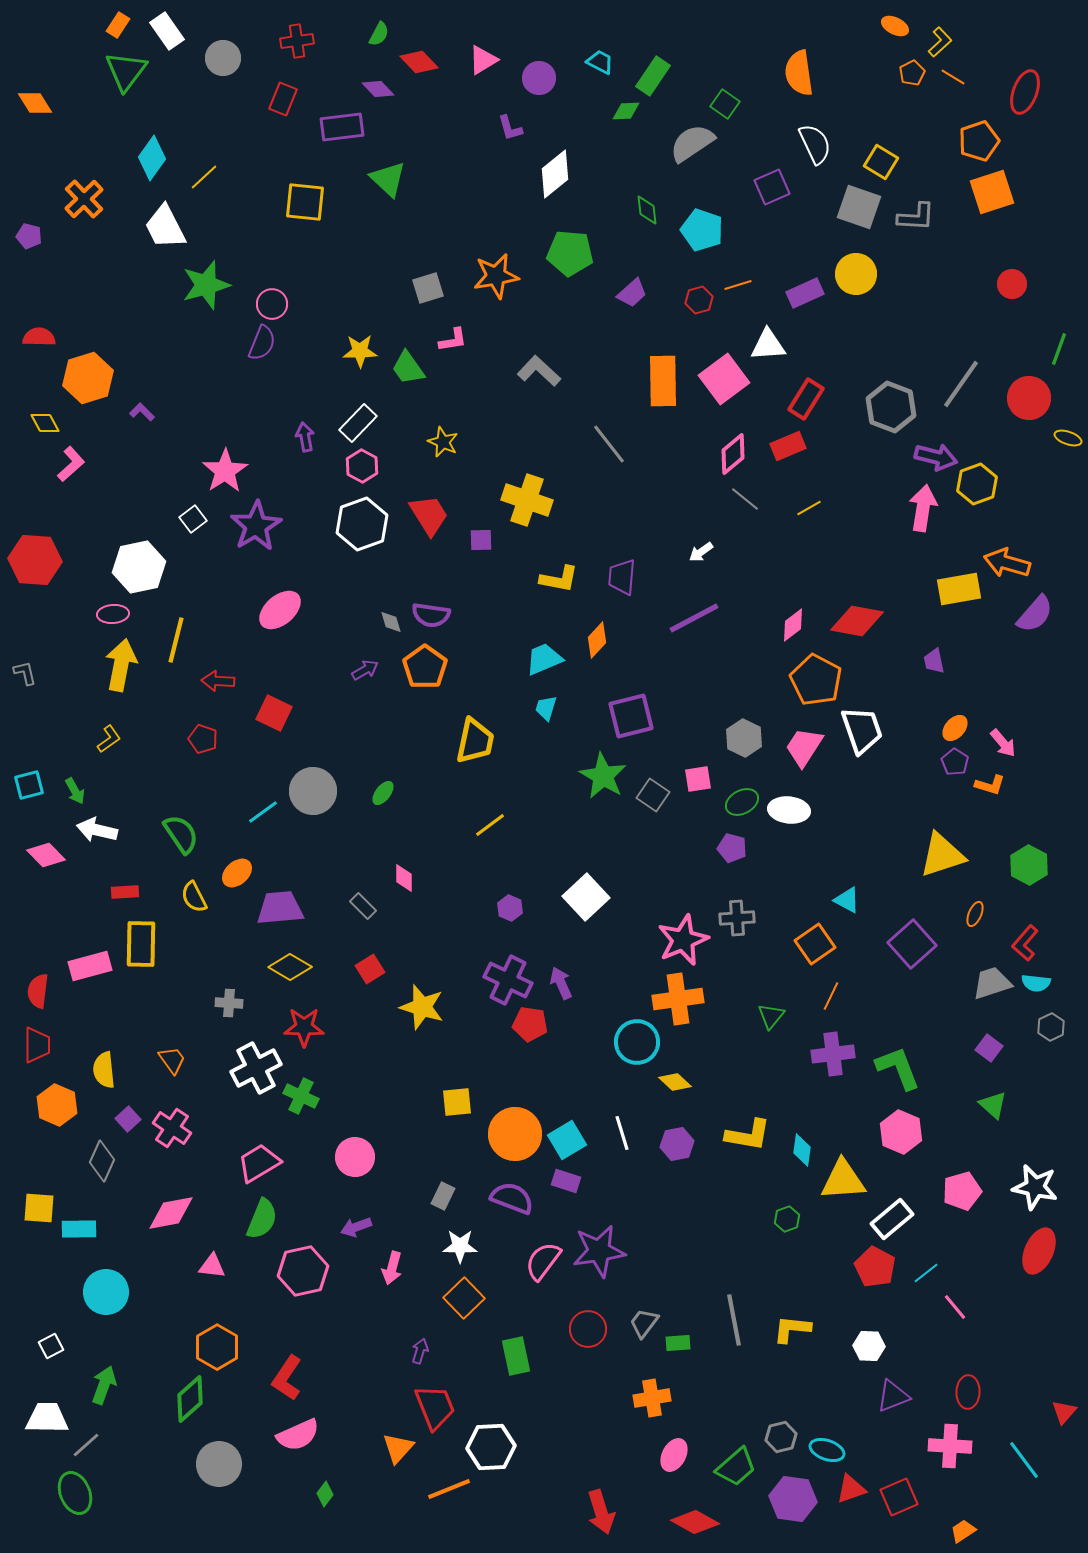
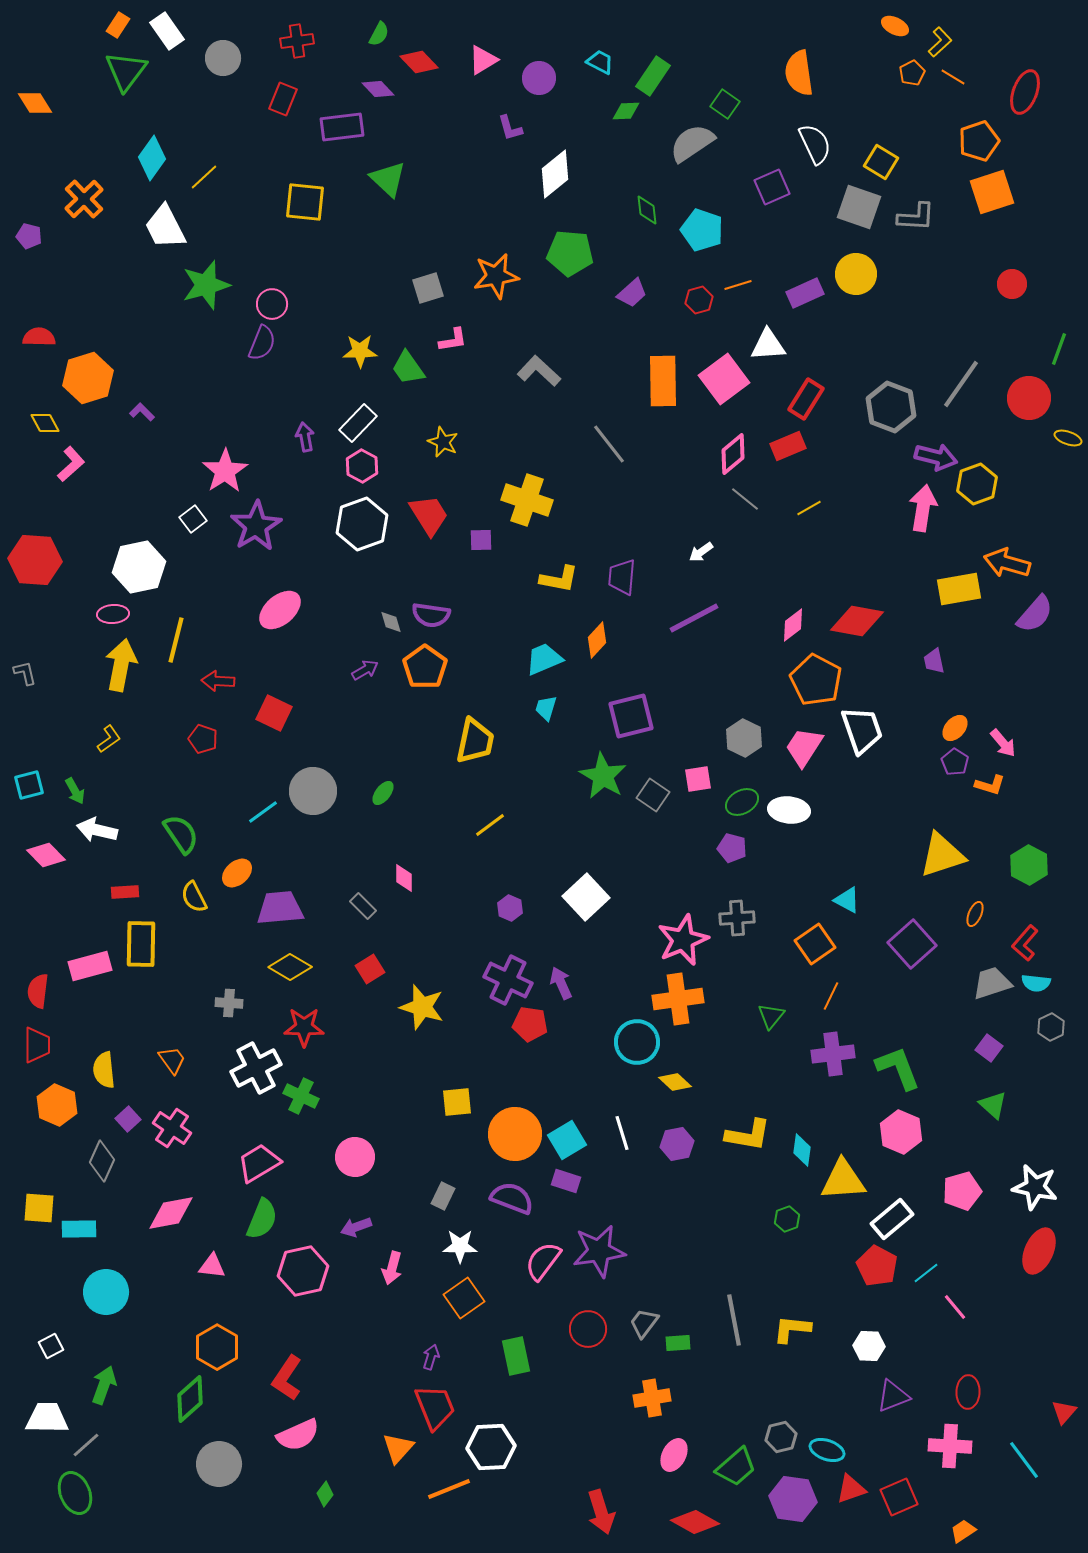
red pentagon at (875, 1267): moved 2 px right, 1 px up
orange square at (464, 1298): rotated 9 degrees clockwise
purple arrow at (420, 1351): moved 11 px right, 6 px down
